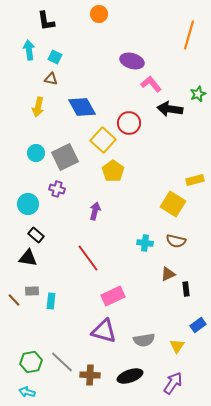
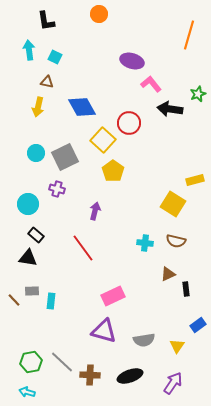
brown triangle at (51, 79): moved 4 px left, 3 px down
red line at (88, 258): moved 5 px left, 10 px up
